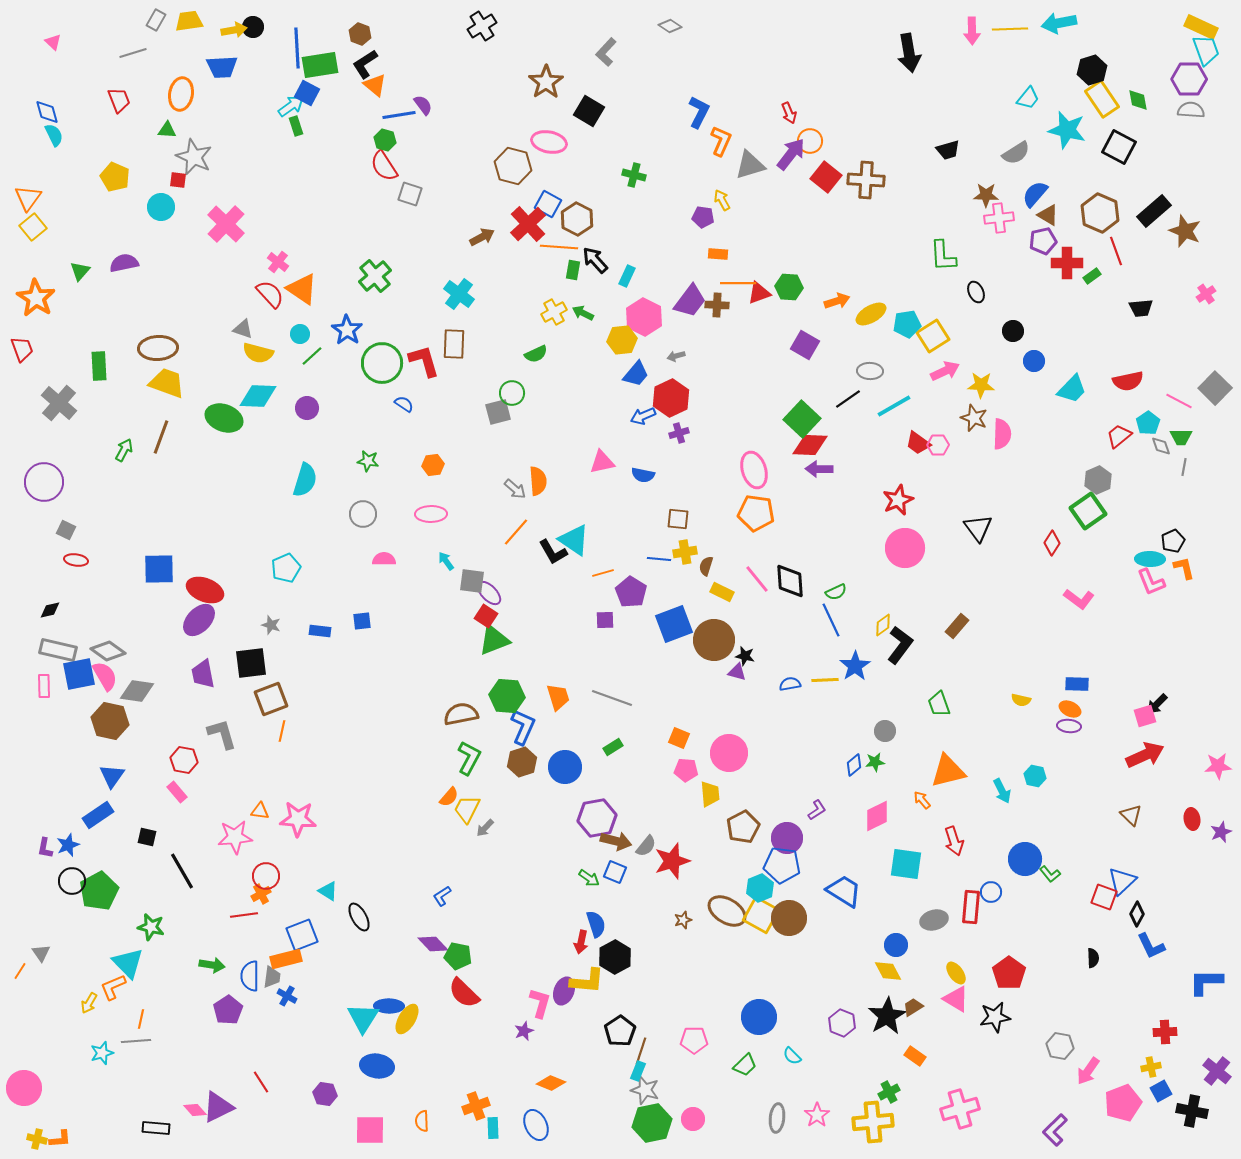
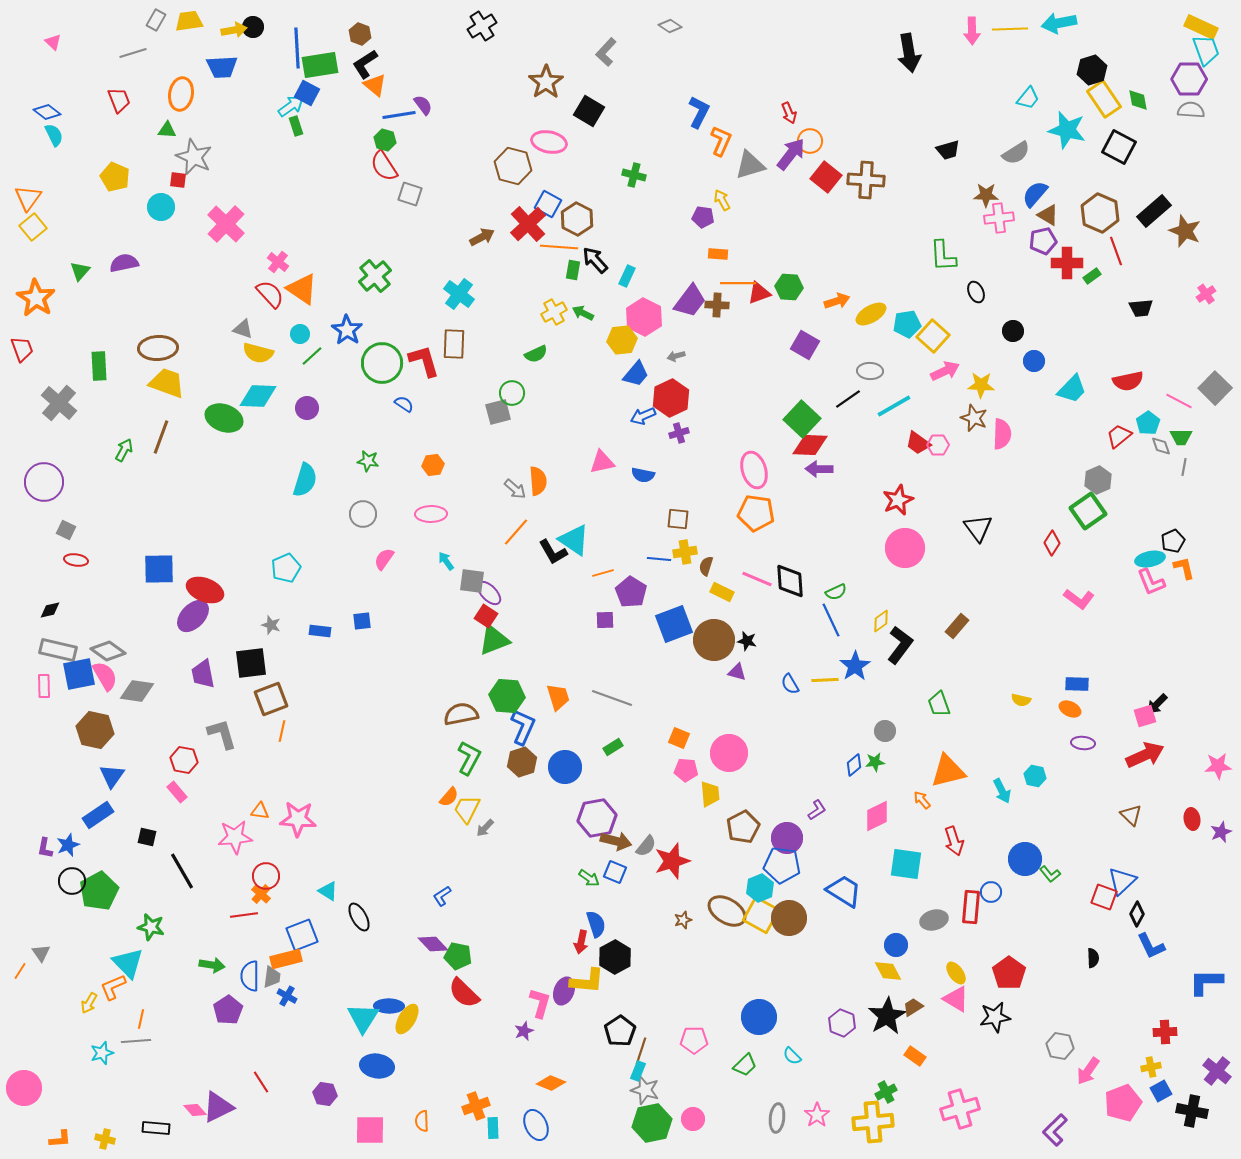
yellow rectangle at (1102, 99): moved 2 px right
blue diamond at (47, 112): rotated 36 degrees counterclockwise
yellow square at (933, 336): rotated 16 degrees counterclockwise
pink semicircle at (384, 559): rotated 55 degrees counterclockwise
cyan ellipse at (1150, 559): rotated 12 degrees counterclockwise
pink line at (757, 579): rotated 28 degrees counterclockwise
purple ellipse at (199, 620): moved 6 px left, 4 px up
yellow diamond at (883, 625): moved 2 px left, 4 px up
black star at (745, 656): moved 2 px right, 15 px up
blue semicircle at (790, 684): rotated 110 degrees counterclockwise
brown hexagon at (110, 721): moved 15 px left, 9 px down
purple ellipse at (1069, 726): moved 14 px right, 17 px down
orange cross at (261, 894): rotated 18 degrees counterclockwise
green cross at (889, 1092): moved 3 px left
yellow cross at (37, 1139): moved 68 px right
